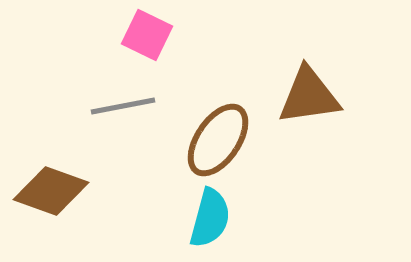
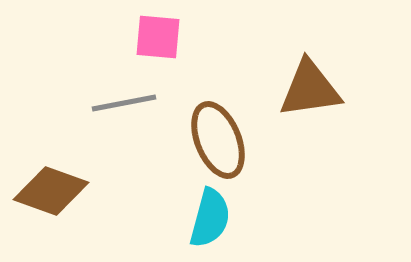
pink square: moved 11 px right, 2 px down; rotated 21 degrees counterclockwise
brown triangle: moved 1 px right, 7 px up
gray line: moved 1 px right, 3 px up
brown ellipse: rotated 56 degrees counterclockwise
